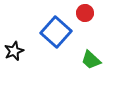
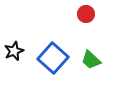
red circle: moved 1 px right, 1 px down
blue square: moved 3 px left, 26 px down
